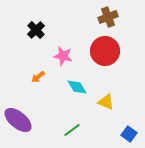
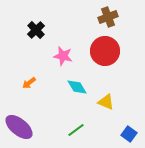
orange arrow: moved 9 px left, 6 px down
purple ellipse: moved 1 px right, 7 px down
green line: moved 4 px right
